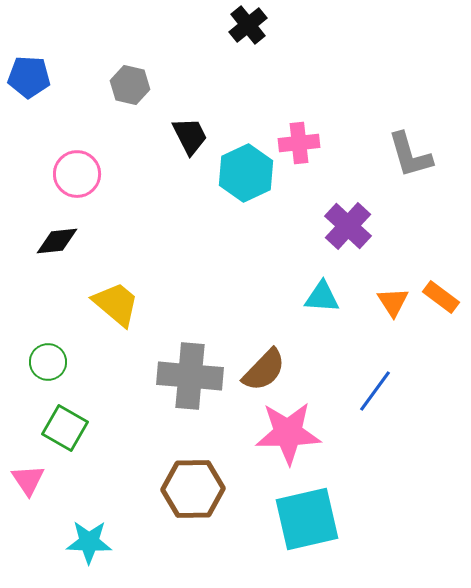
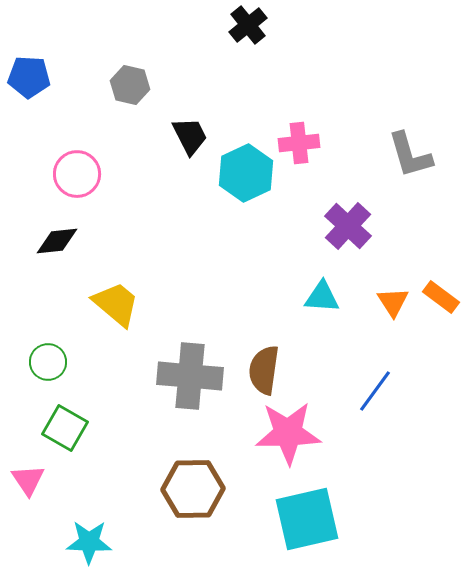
brown semicircle: rotated 144 degrees clockwise
